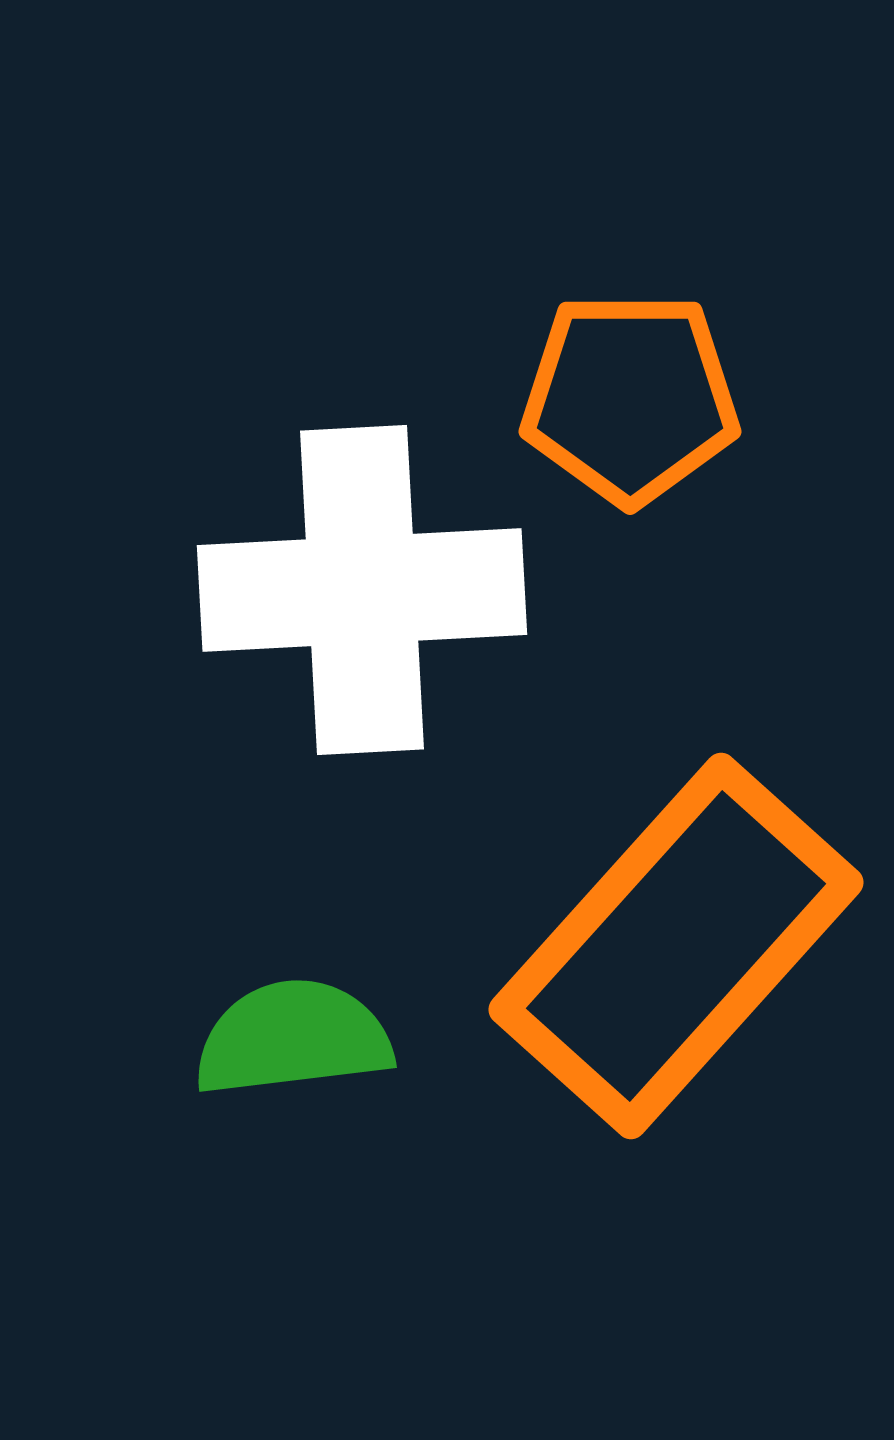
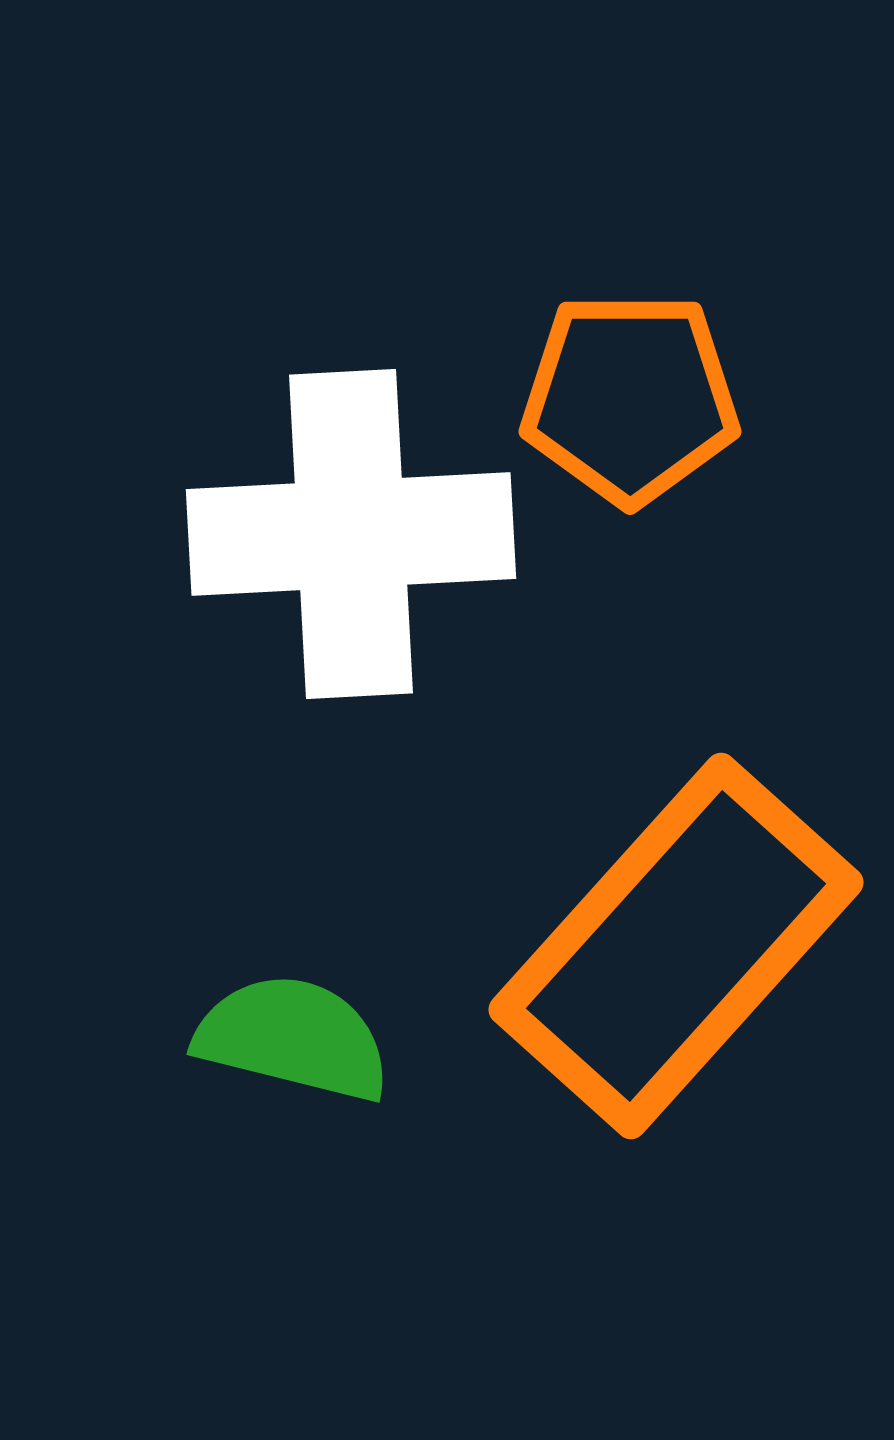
white cross: moved 11 px left, 56 px up
green semicircle: rotated 21 degrees clockwise
